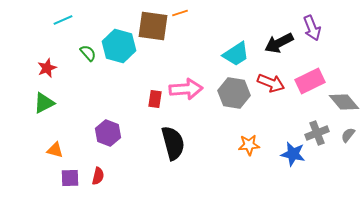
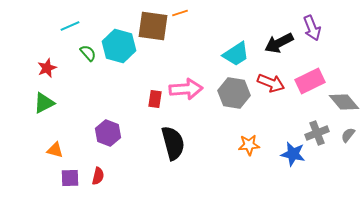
cyan line: moved 7 px right, 6 px down
